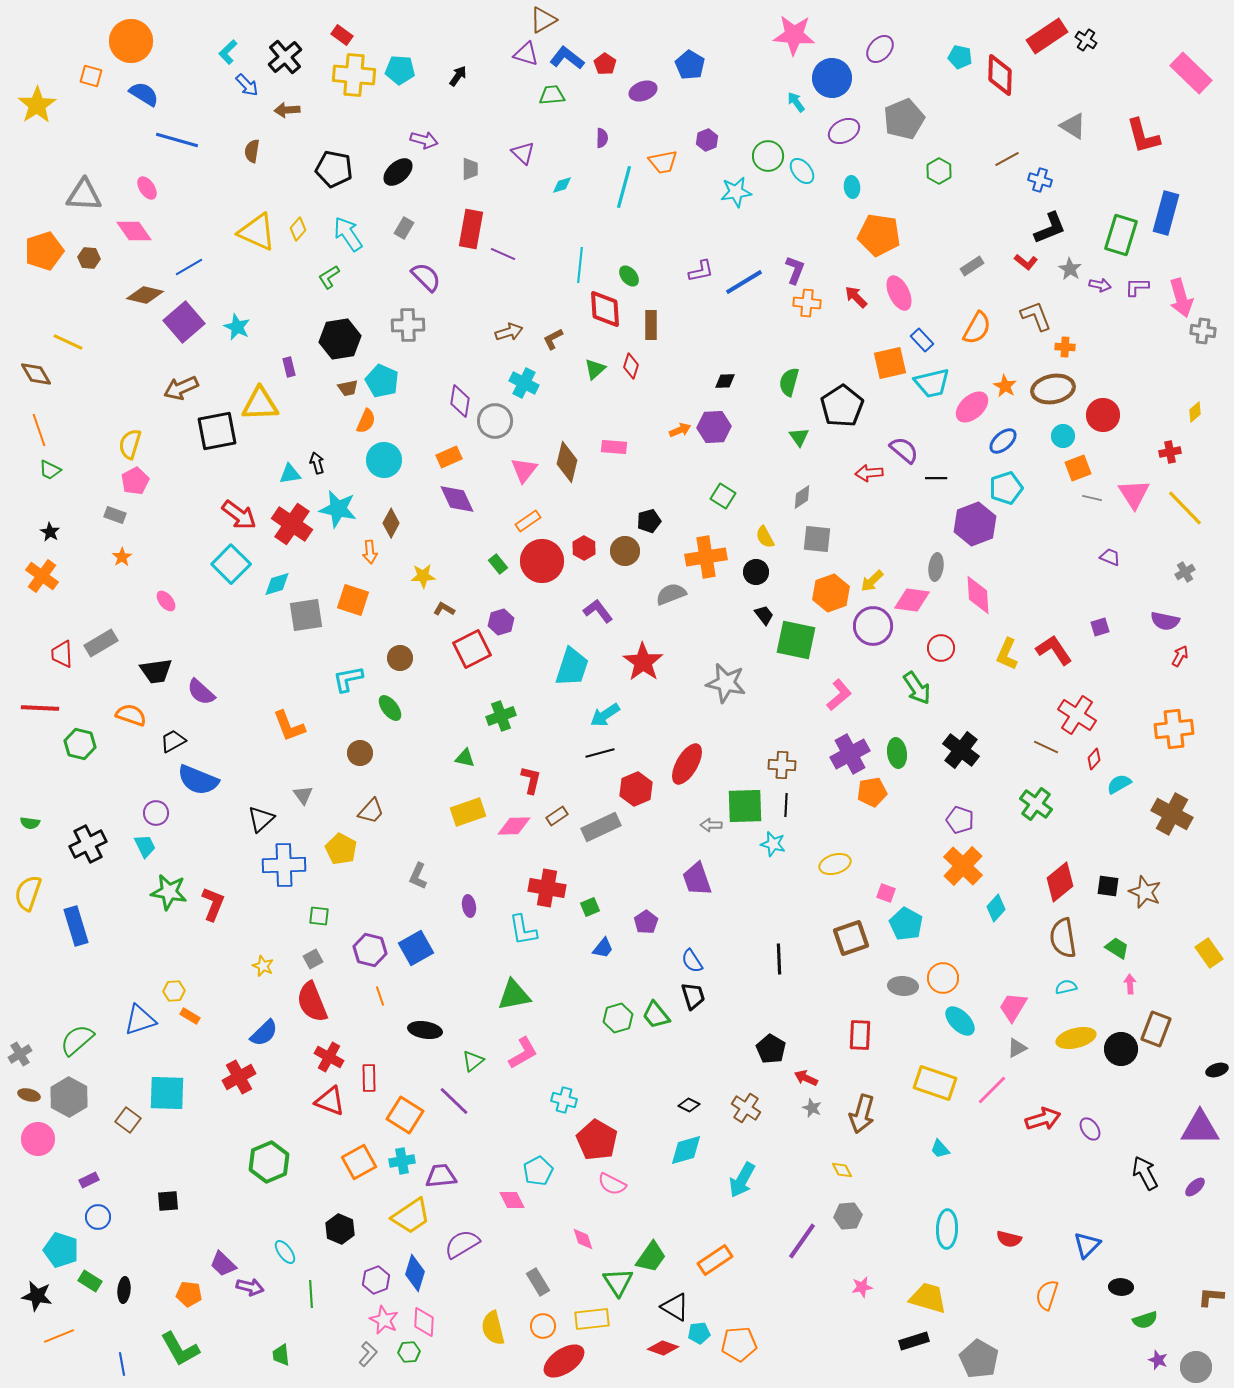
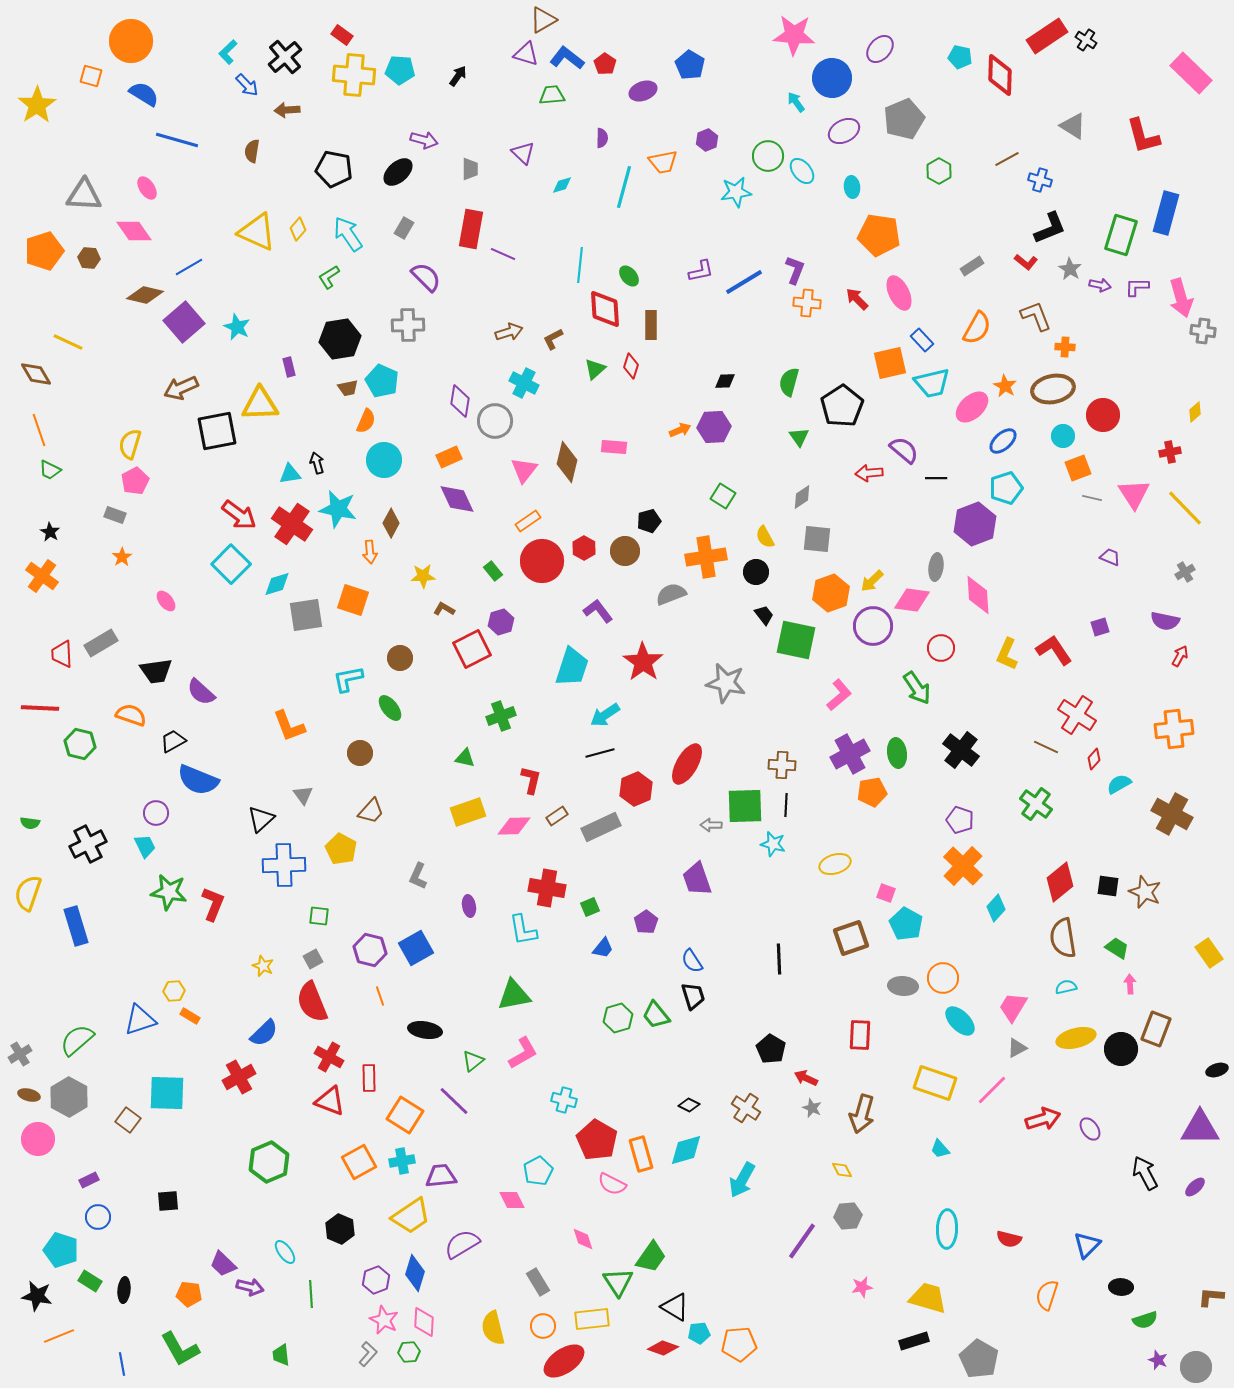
red arrow at (856, 297): moved 1 px right, 2 px down
green rectangle at (498, 564): moved 5 px left, 7 px down
orange rectangle at (715, 1260): moved 74 px left, 106 px up; rotated 72 degrees counterclockwise
